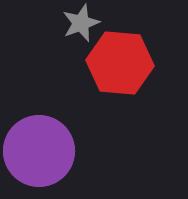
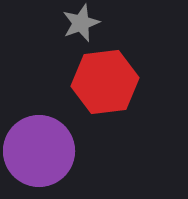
red hexagon: moved 15 px left, 19 px down; rotated 12 degrees counterclockwise
